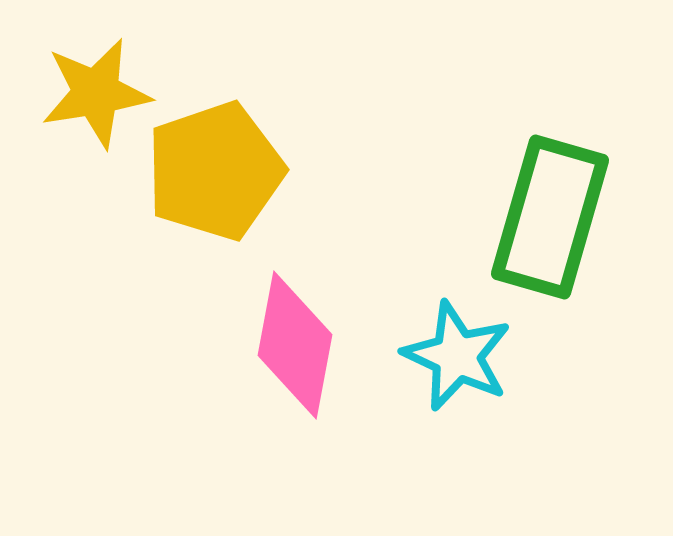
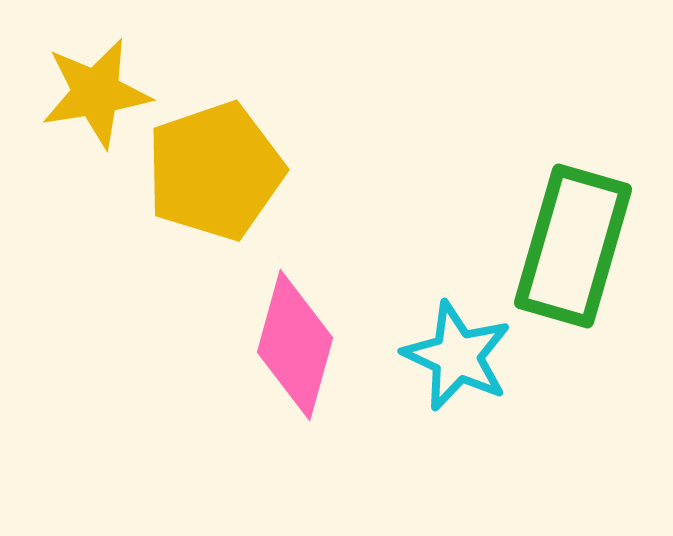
green rectangle: moved 23 px right, 29 px down
pink diamond: rotated 5 degrees clockwise
